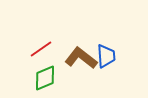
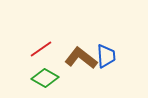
green diamond: rotated 52 degrees clockwise
